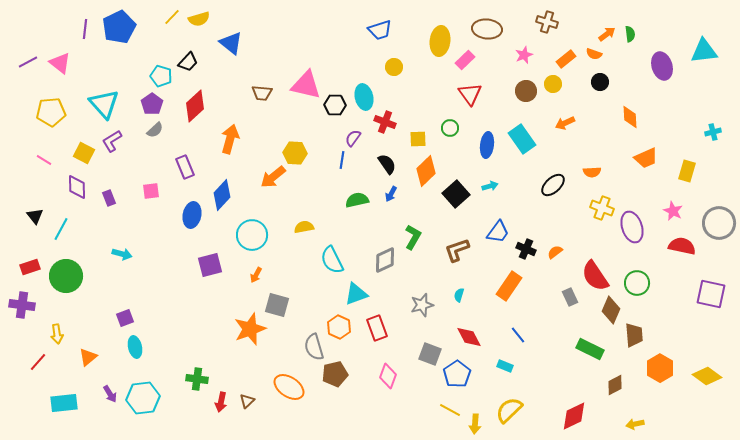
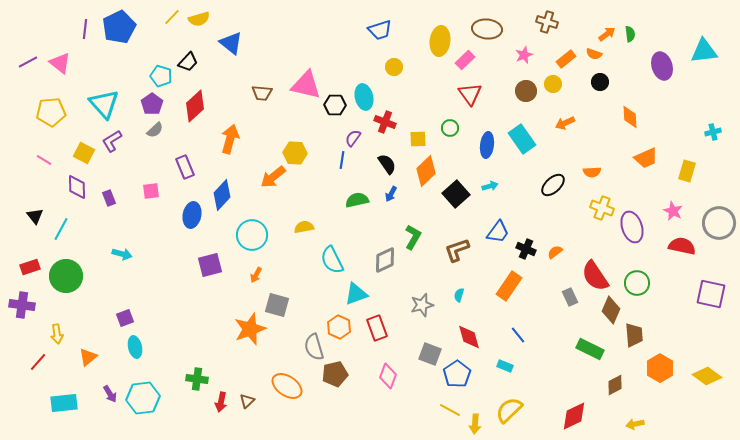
red diamond at (469, 337): rotated 12 degrees clockwise
orange ellipse at (289, 387): moved 2 px left, 1 px up
